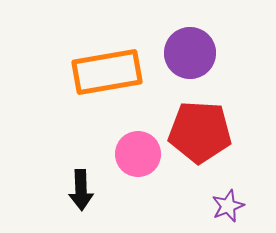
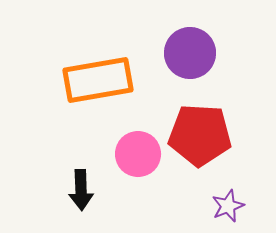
orange rectangle: moved 9 px left, 8 px down
red pentagon: moved 3 px down
